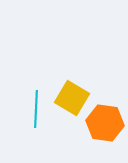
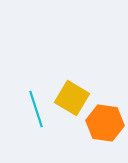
cyan line: rotated 21 degrees counterclockwise
